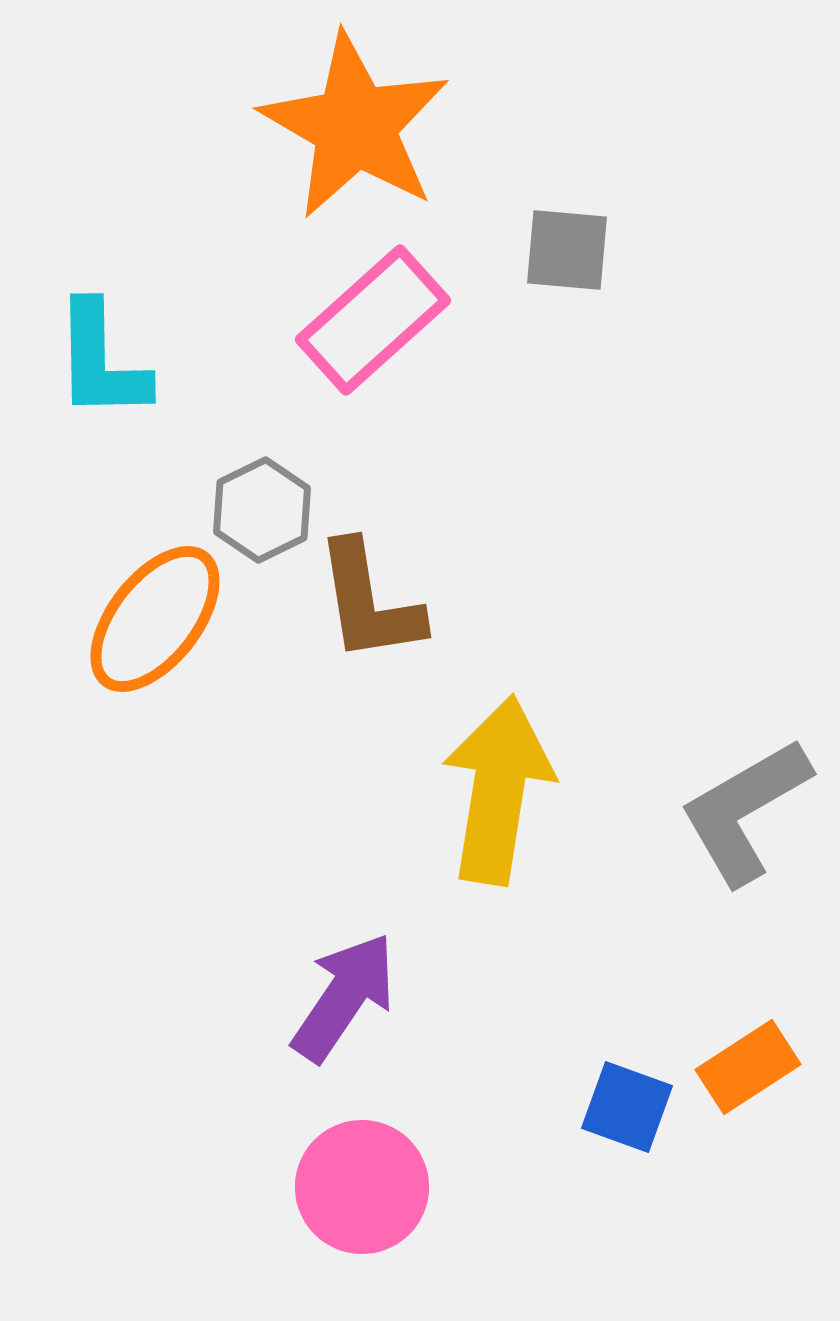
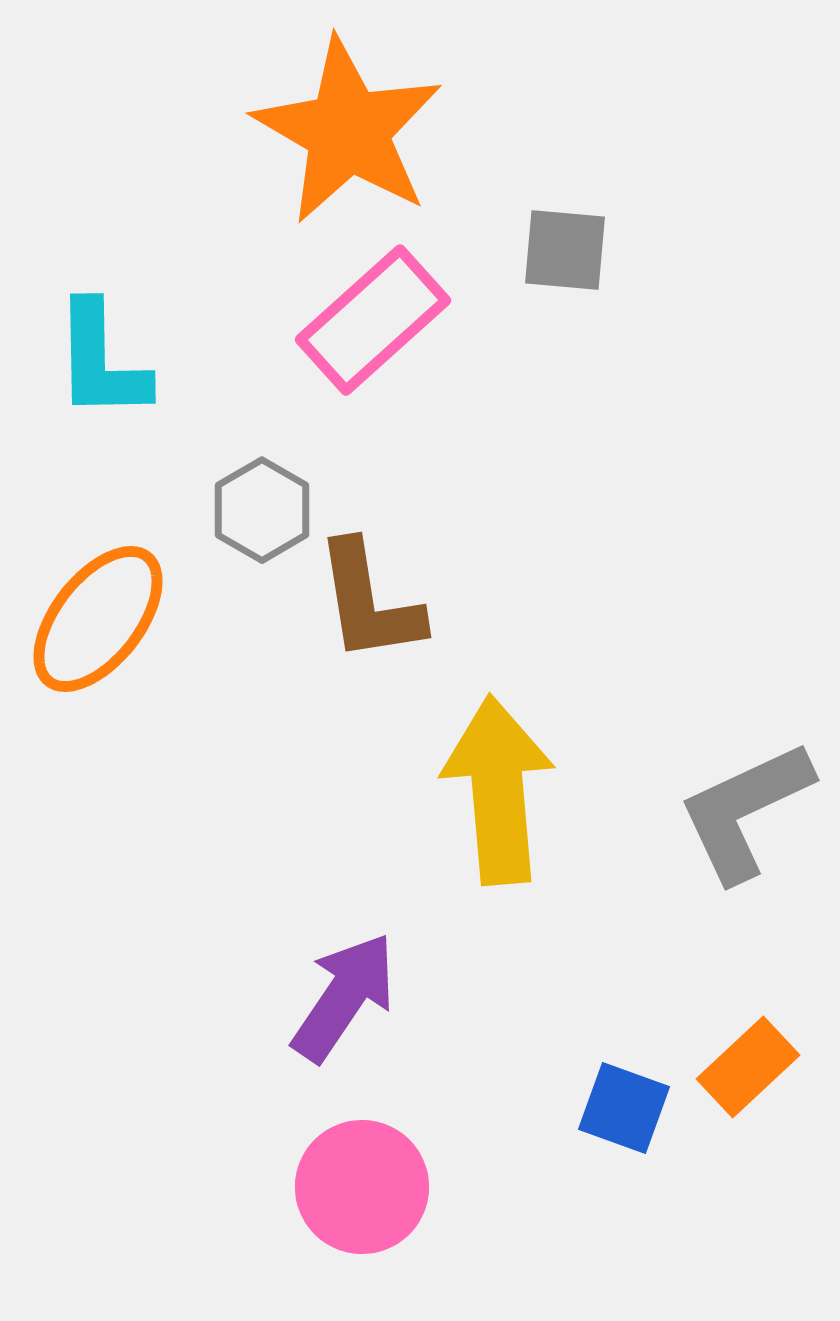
orange star: moved 7 px left, 5 px down
gray square: moved 2 px left
gray hexagon: rotated 4 degrees counterclockwise
orange ellipse: moved 57 px left
yellow arrow: rotated 14 degrees counterclockwise
gray L-shape: rotated 5 degrees clockwise
orange rectangle: rotated 10 degrees counterclockwise
blue square: moved 3 px left, 1 px down
